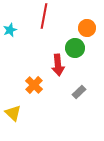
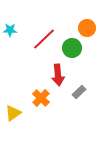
red line: moved 23 px down; rotated 35 degrees clockwise
cyan star: rotated 24 degrees clockwise
green circle: moved 3 px left
red arrow: moved 10 px down
orange cross: moved 7 px right, 13 px down
yellow triangle: rotated 42 degrees clockwise
